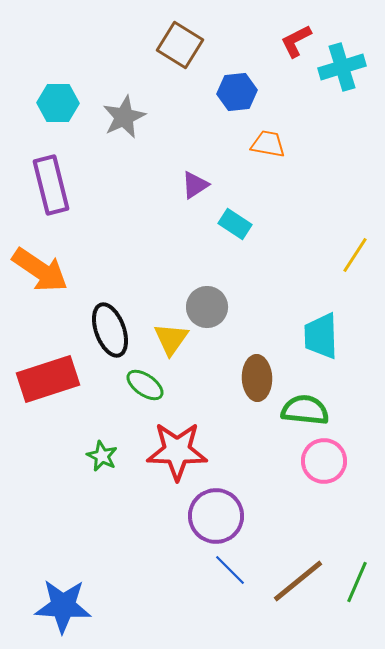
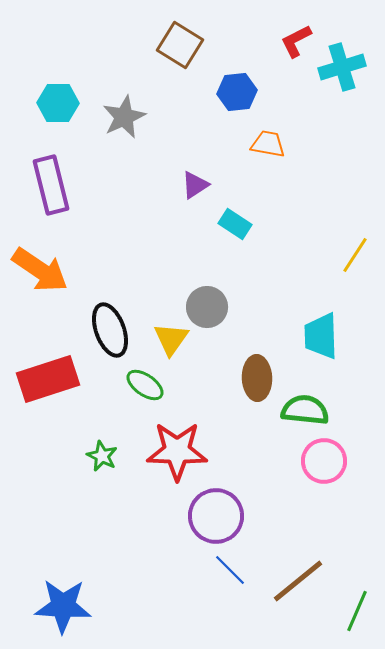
green line: moved 29 px down
